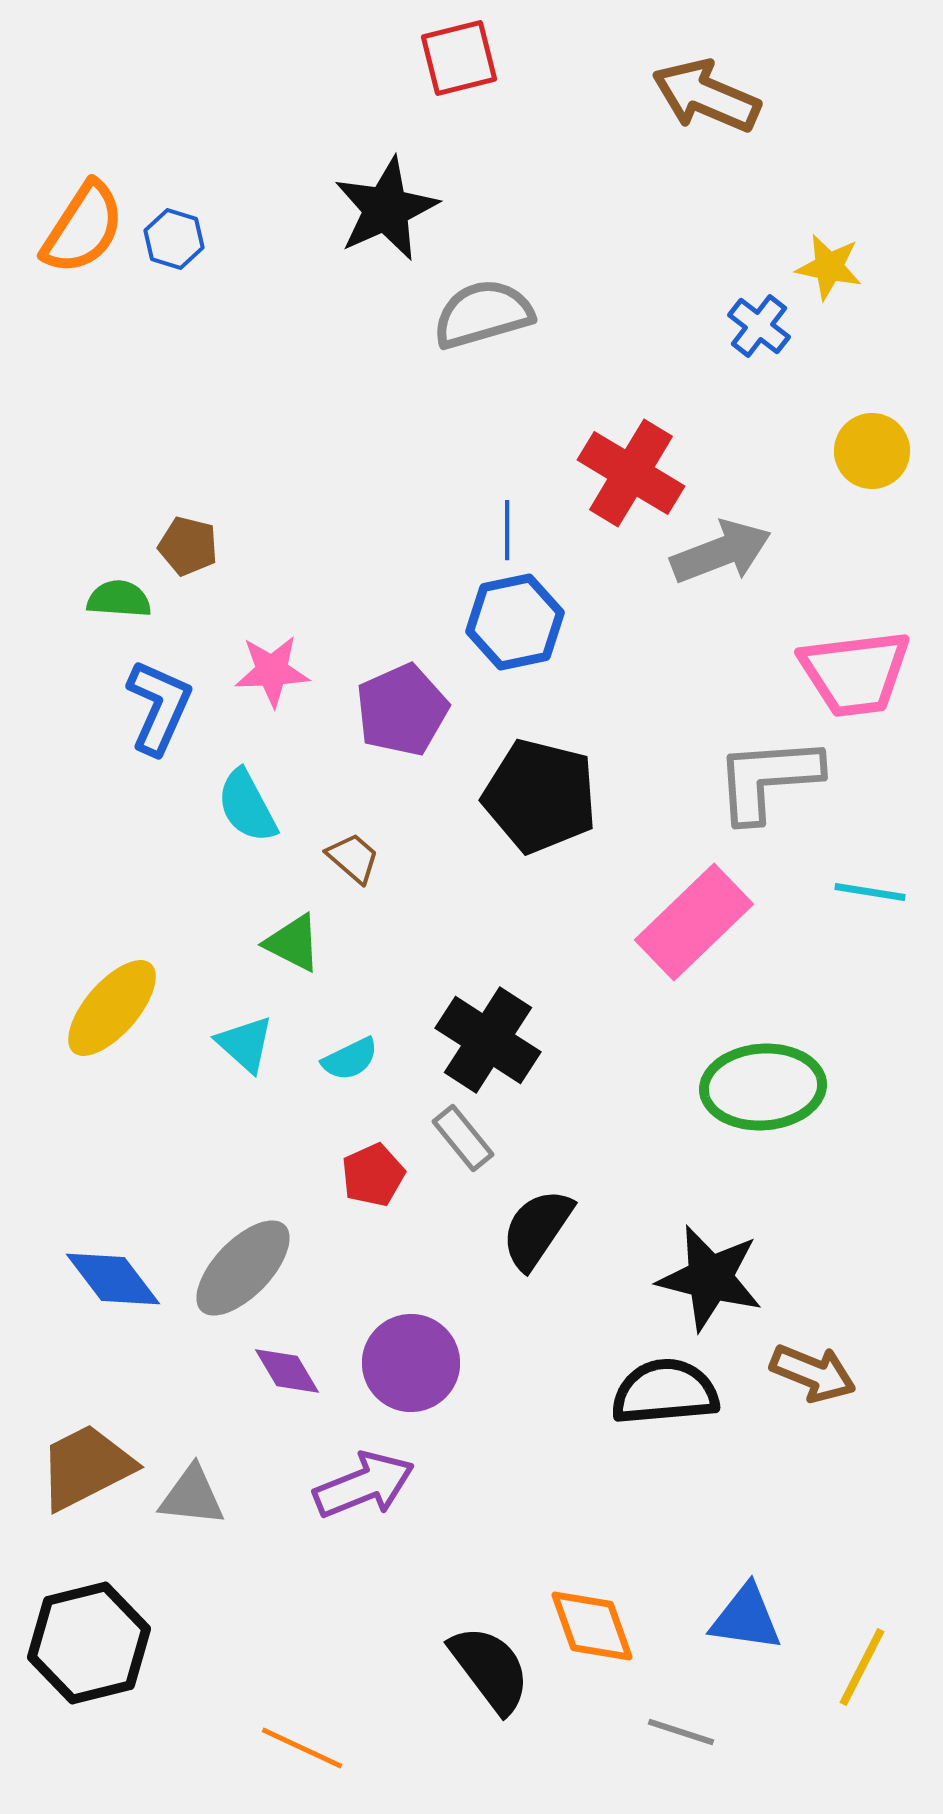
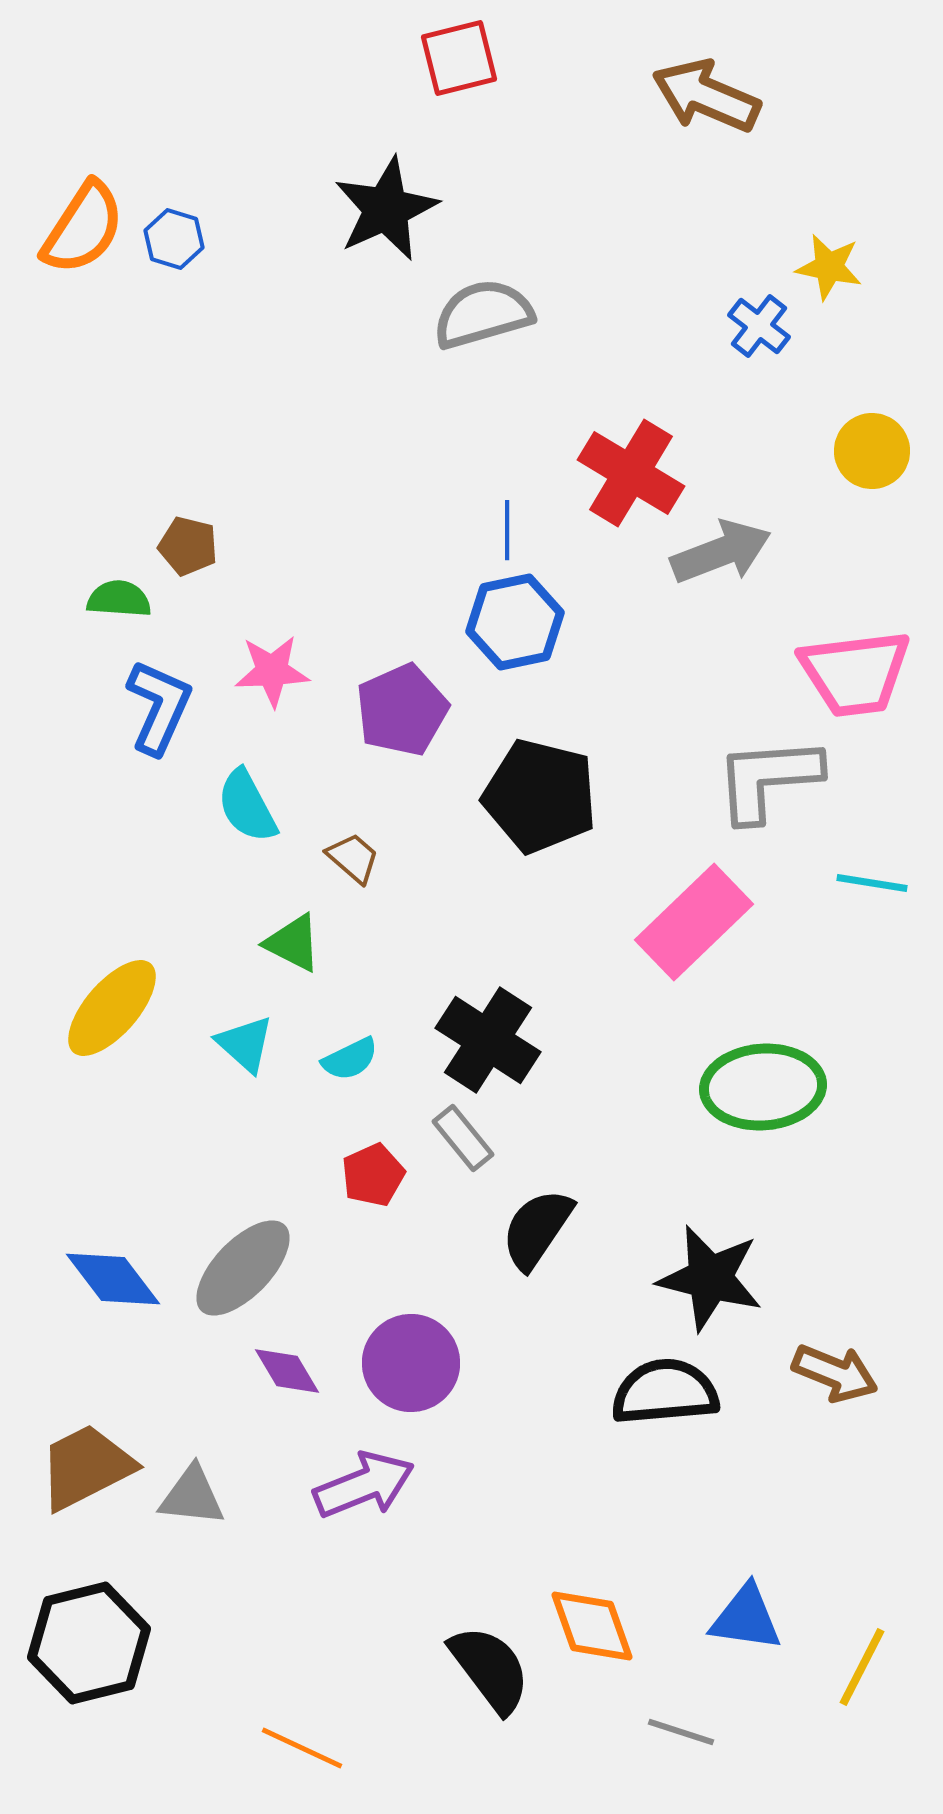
cyan line at (870, 892): moved 2 px right, 9 px up
brown arrow at (813, 1373): moved 22 px right
